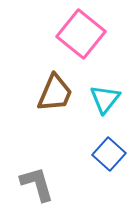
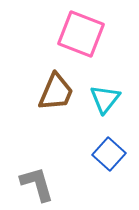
pink square: rotated 18 degrees counterclockwise
brown trapezoid: moved 1 px right, 1 px up
